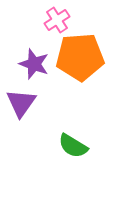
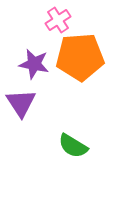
pink cross: moved 1 px right
purple star: rotated 8 degrees counterclockwise
purple triangle: rotated 8 degrees counterclockwise
